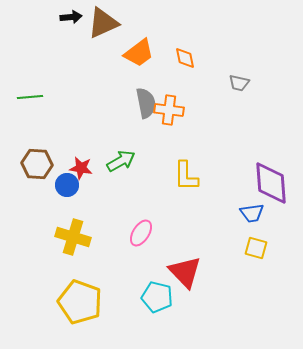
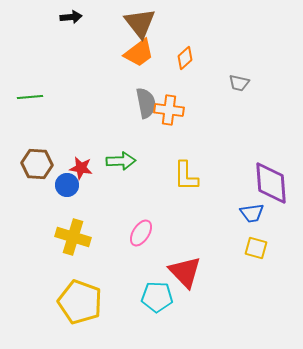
brown triangle: moved 37 px right; rotated 44 degrees counterclockwise
orange diamond: rotated 60 degrees clockwise
green arrow: rotated 28 degrees clockwise
cyan pentagon: rotated 12 degrees counterclockwise
